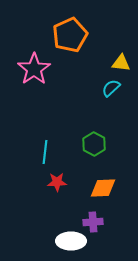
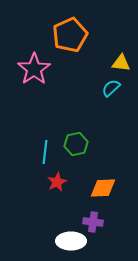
green hexagon: moved 18 px left; rotated 20 degrees clockwise
red star: rotated 24 degrees counterclockwise
purple cross: rotated 12 degrees clockwise
